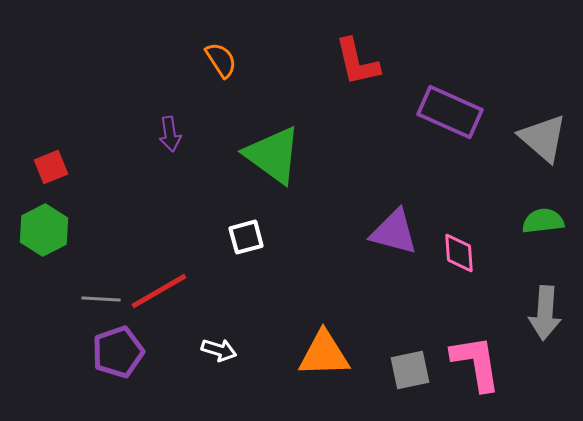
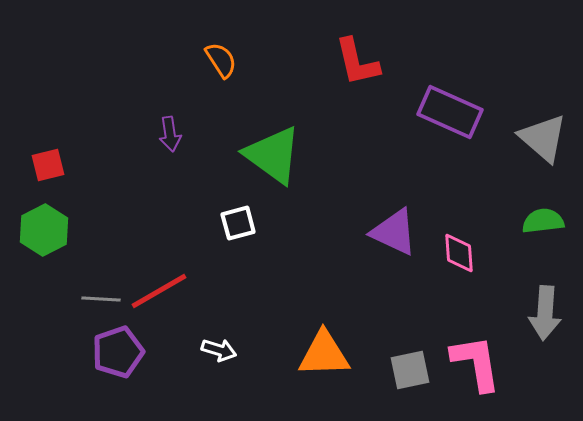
red square: moved 3 px left, 2 px up; rotated 8 degrees clockwise
purple triangle: rotated 10 degrees clockwise
white square: moved 8 px left, 14 px up
